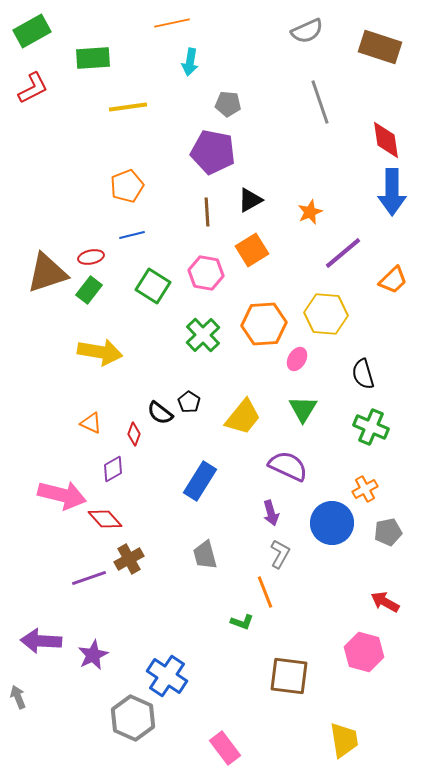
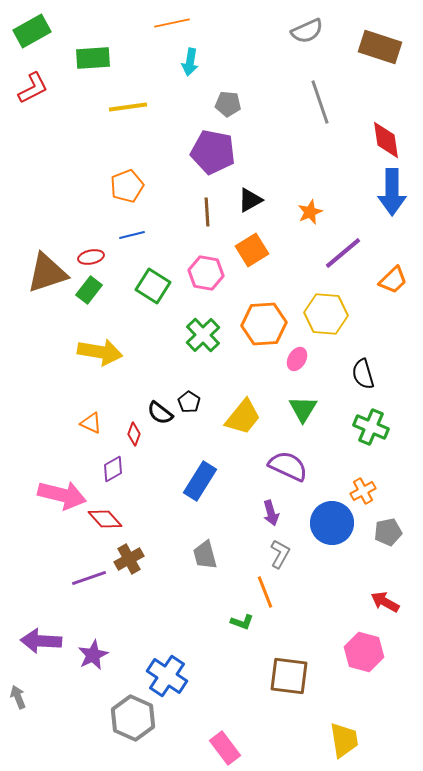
orange cross at (365, 489): moved 2 px left, 2 px down
